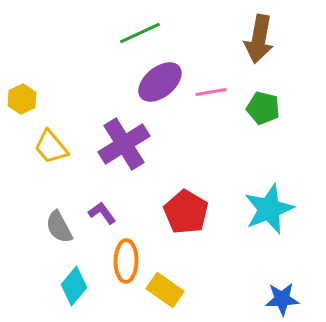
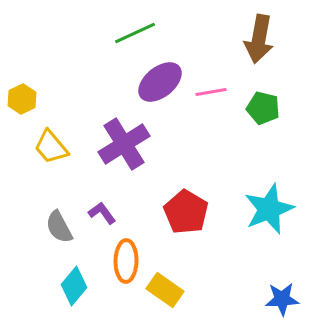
green line: moved 5 px left
